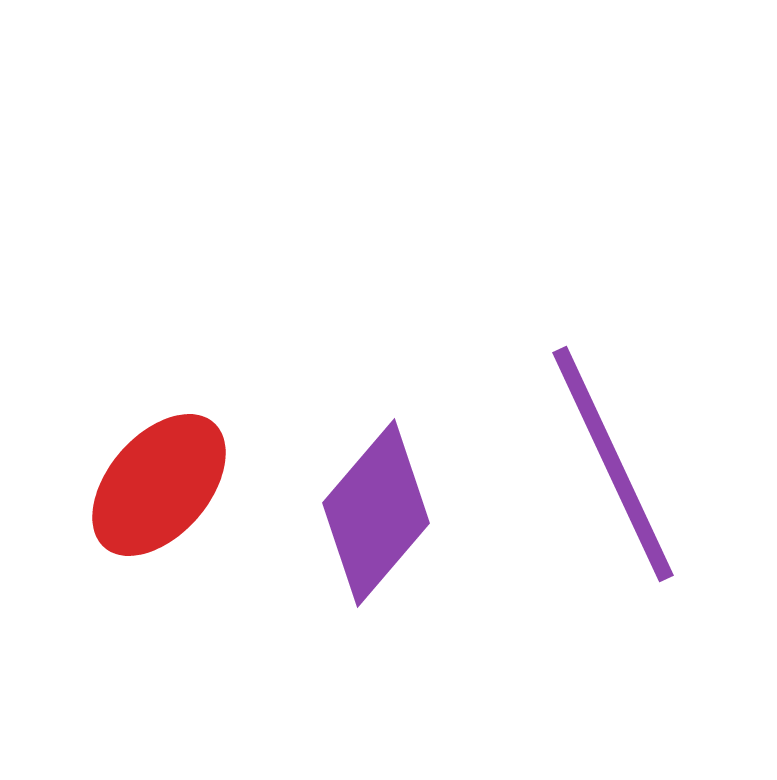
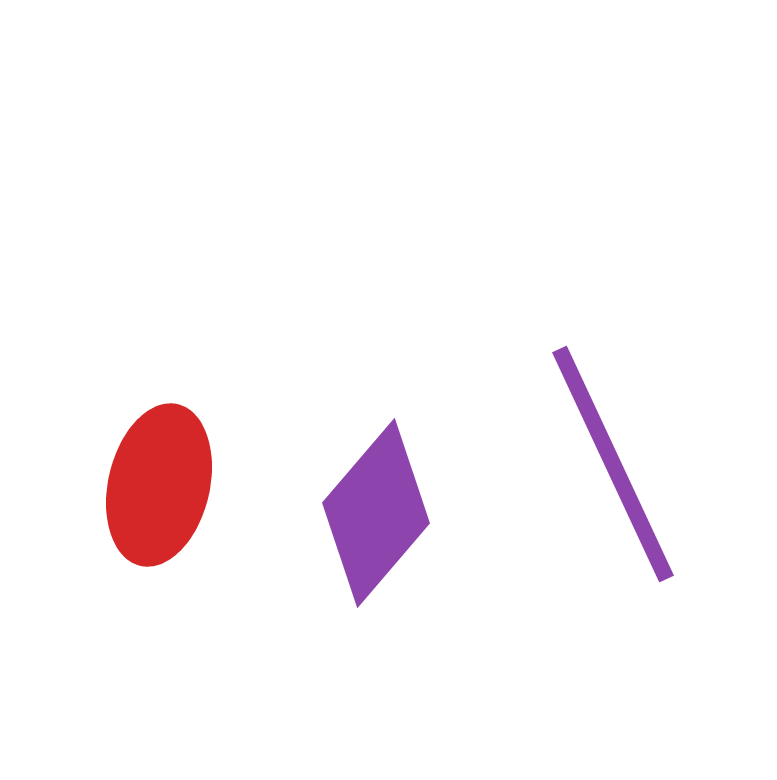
red ellipse: rotated 28 degrees counterclockwise
